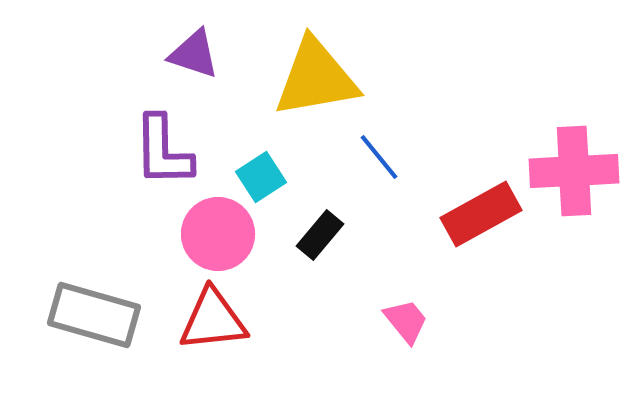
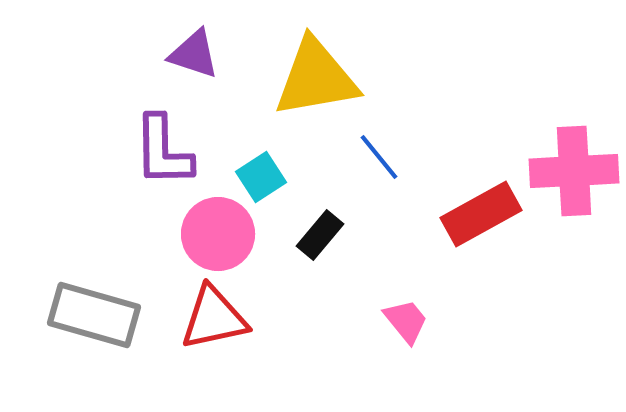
red triangle: moved 1 px right, 2 px up; rotated 6 degrees counterclockwise
